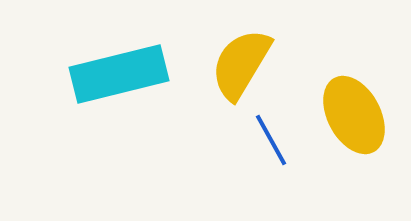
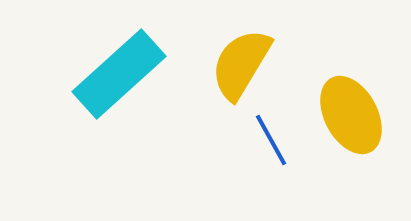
cyan rectangle: rotated 28 degrees counterclockwise
yellow ellipse: moved 3 px left
